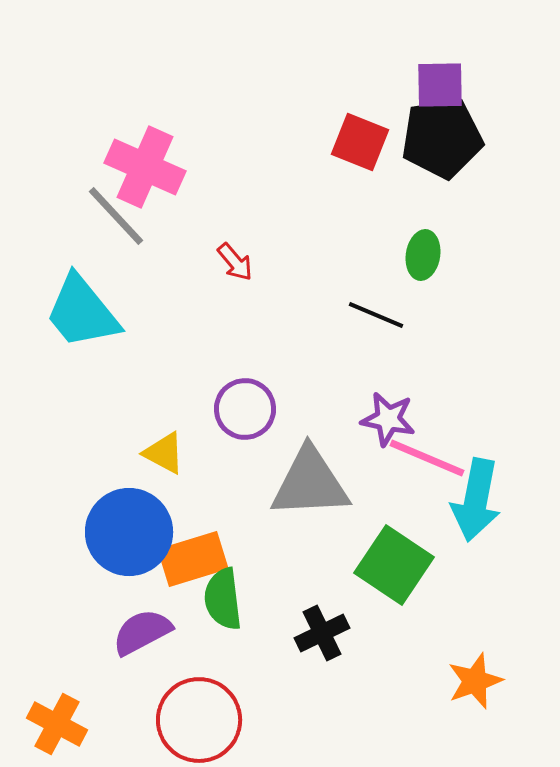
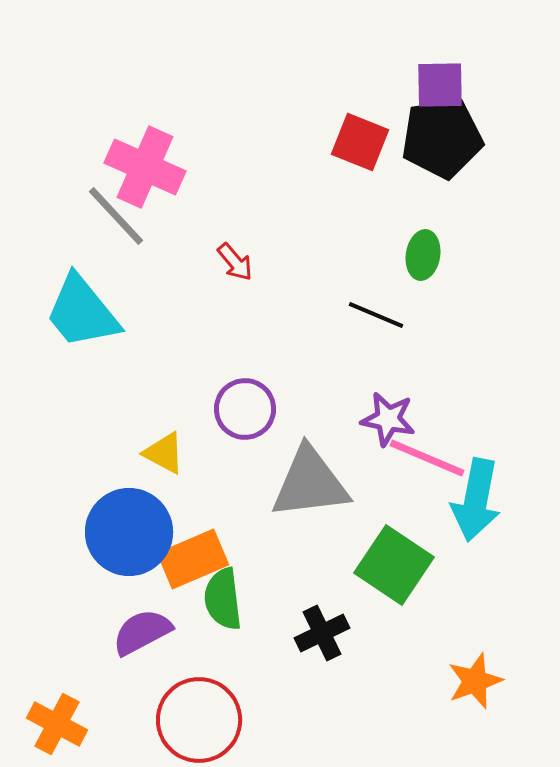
gray triangle: rotated 4 degrees counterclockwise
orange rectangle: rotated 6 degrees counterclockwise
